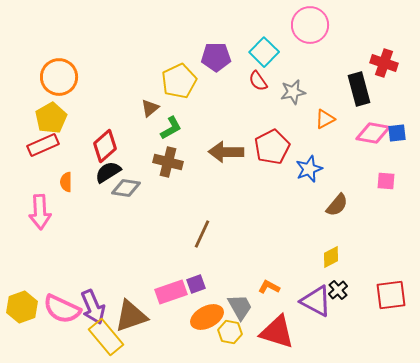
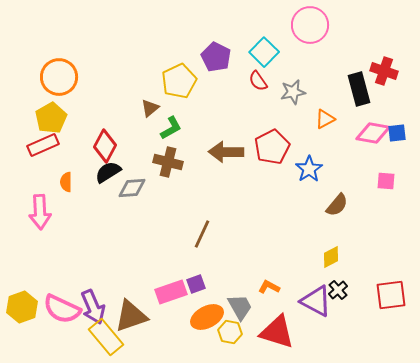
purple pentagon at (216, 57): rotated 28 degrees clockwise
red cross at (384, 63): moved 8 px down
red diamond at (105, 146): rotated 20 degrees counterclockwise
blue star at (309, 169): rotated 12 degrees counterclockwise
gray diamond at (126, 188): moved 6 px right; rotated 12 degrees counterclockwise
